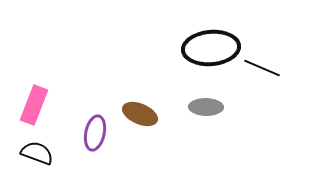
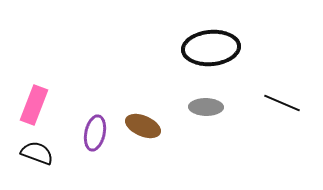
black line: moved 20 px right, 35 px down
brown ellipse: moved 3 px right, 12 px down
